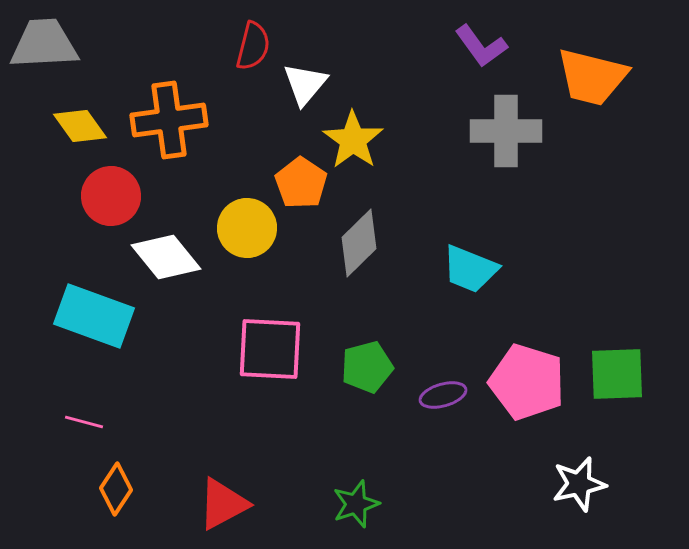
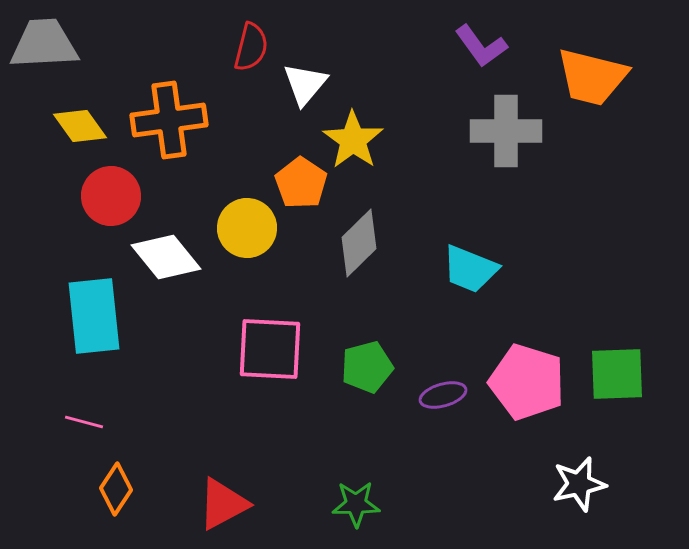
red semicircle: moved 2 px left, 1 px down
cyan rectangle: rotated 64 degrees clockwise
green star: rotated 18 degrees clockwise
